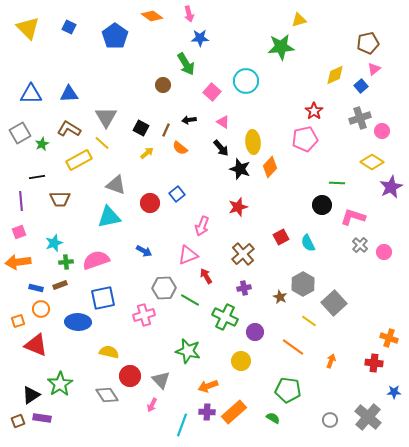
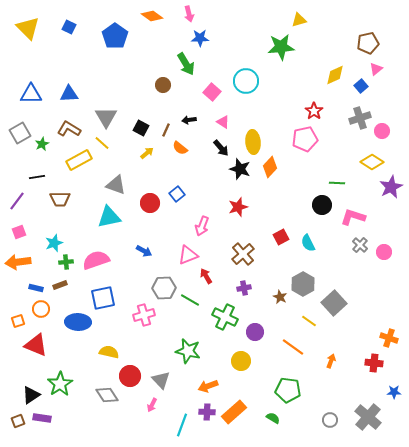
pink triangle at (374, 69): moved 2 px right
purple line at (21, 201): moved 4 px left; rotated 42 degrees clockwise
